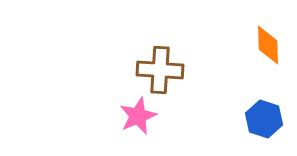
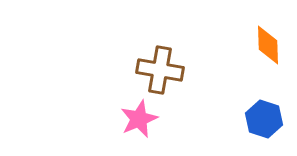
brown cross: rotated 6 degrees clockwise
pink star: moved 1 px right, 3 px down
